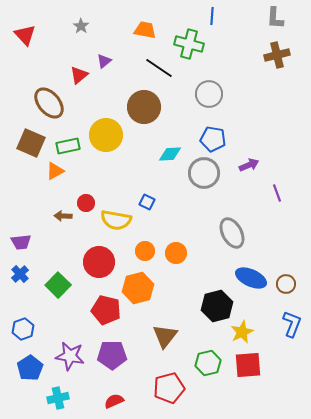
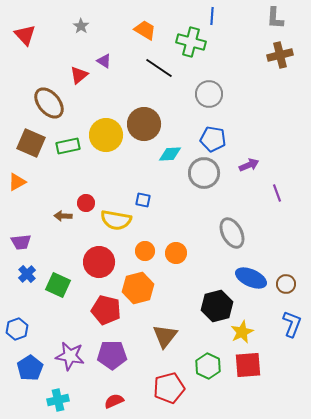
orange trapezoid at (145, 30): rotated 20 degrees clockwise
green cross at (189, 44): moved 2 px right, 2 px up
brown cross at (277, 55): moved 3 px right
purple triangle at (104, 61): rotated 49 degrees counterclockwise
brown circle at (144, 107): moved 17 px down
orange triangle at (55, 171): moved 38 px left, 11 px down
blue square at (147, 202): moved 4 px left, 2 px up; rotated 14 degrees counterclockwise
blue cross at (20, 274): moved 7 px right
green square at (58, 285): rotated 20 degrees counterclockwise
blue hexagon at (23, 329): moved 6 px left
green hexagon at (208, 363): moved 3 px down; rotated 20 degrees counterclockwise
cyan cross at (58, 398): moved 2 px down
